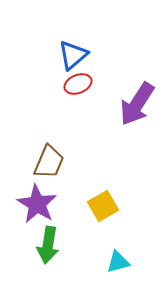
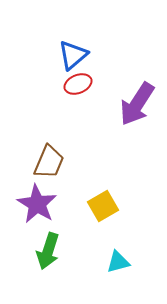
green arrow: moved 6 px down; rotated 9 degrees clockwise
